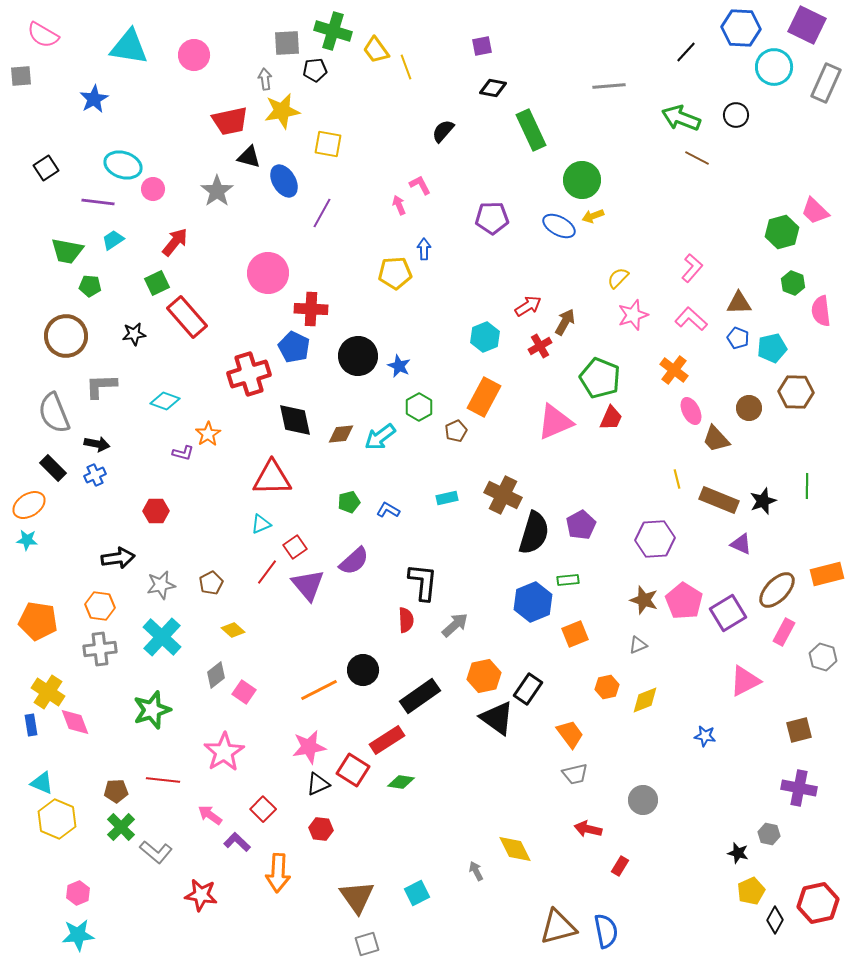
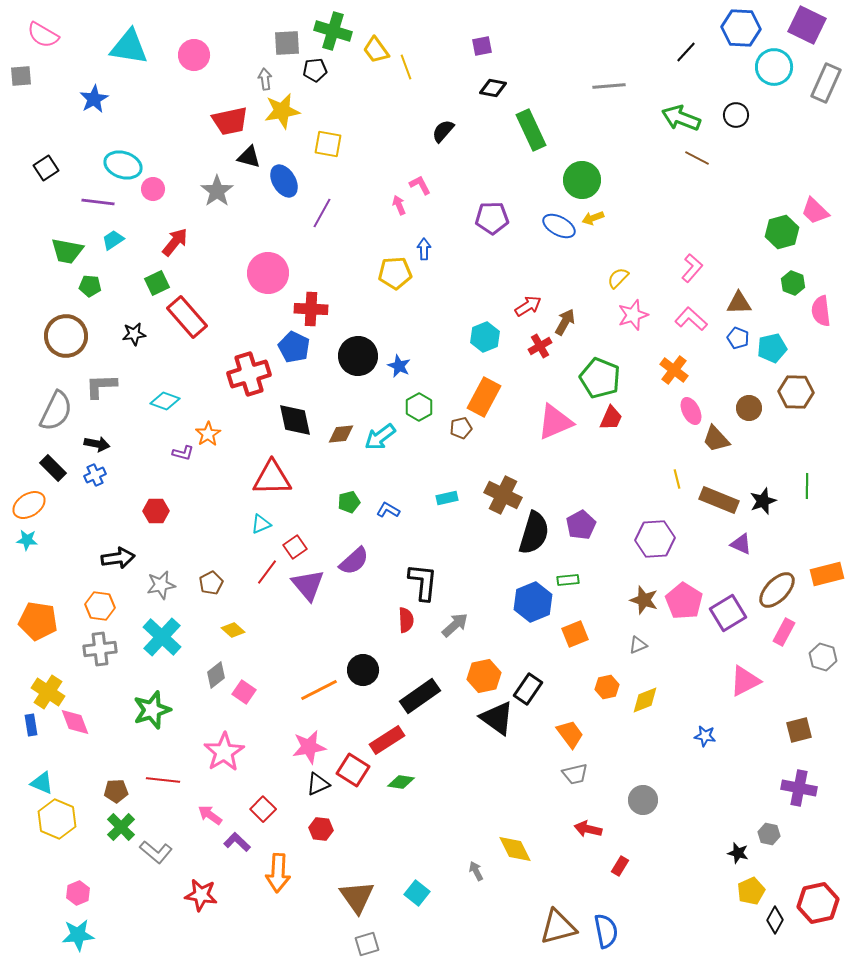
yellow arrow at (593, 216): moved 2 px down
gray semicircle at (54, 413): moved 2 px right, 2 px up; rotated 132 degrees counterclockwise
brown pentagon at (456, 431): moved 5 px right, 3 px up; rotated 10 degrees clockwise
cyan square at (417, 893): rotated 25 degrees counterclockwise
